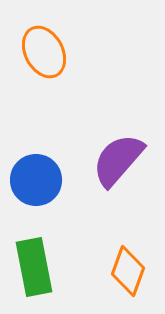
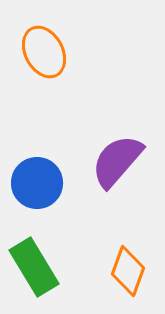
purple semicircle: moved 1 px left, 1 px down
blue circle: moved 1 px right, 3 px down
green rectangle: rotated 20 degrees counterclockwise
